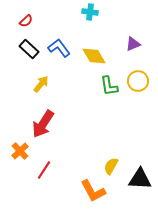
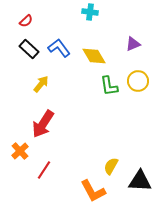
black triangle: moved 2 px down
